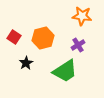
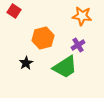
red square: moved 26 px up
green trapezoid: moved 4 px up
